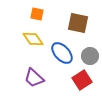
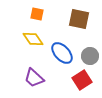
brown square: moved 1 px right, 4 px up
